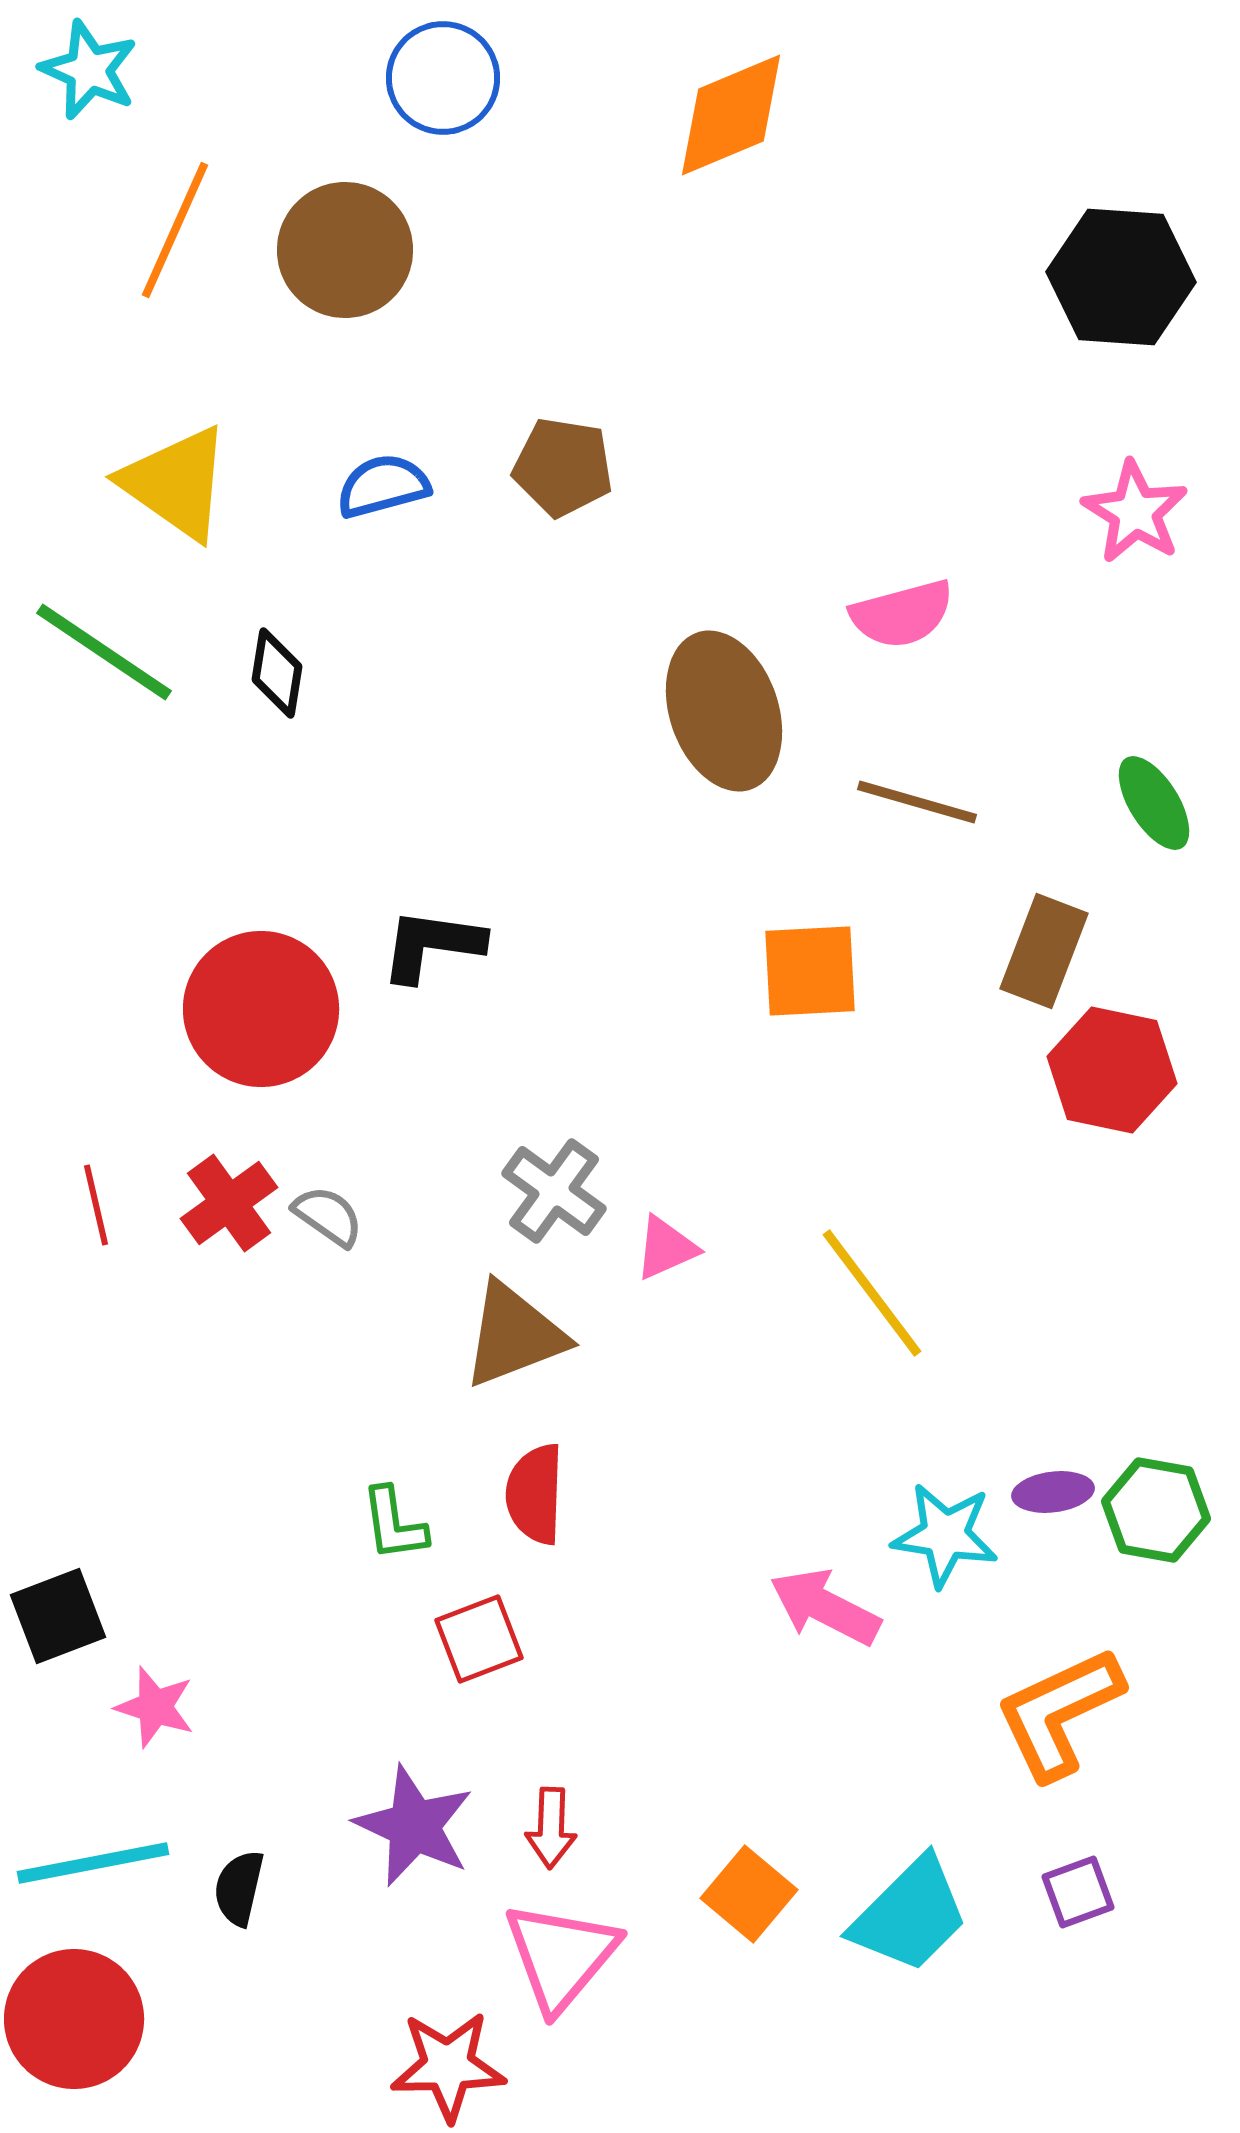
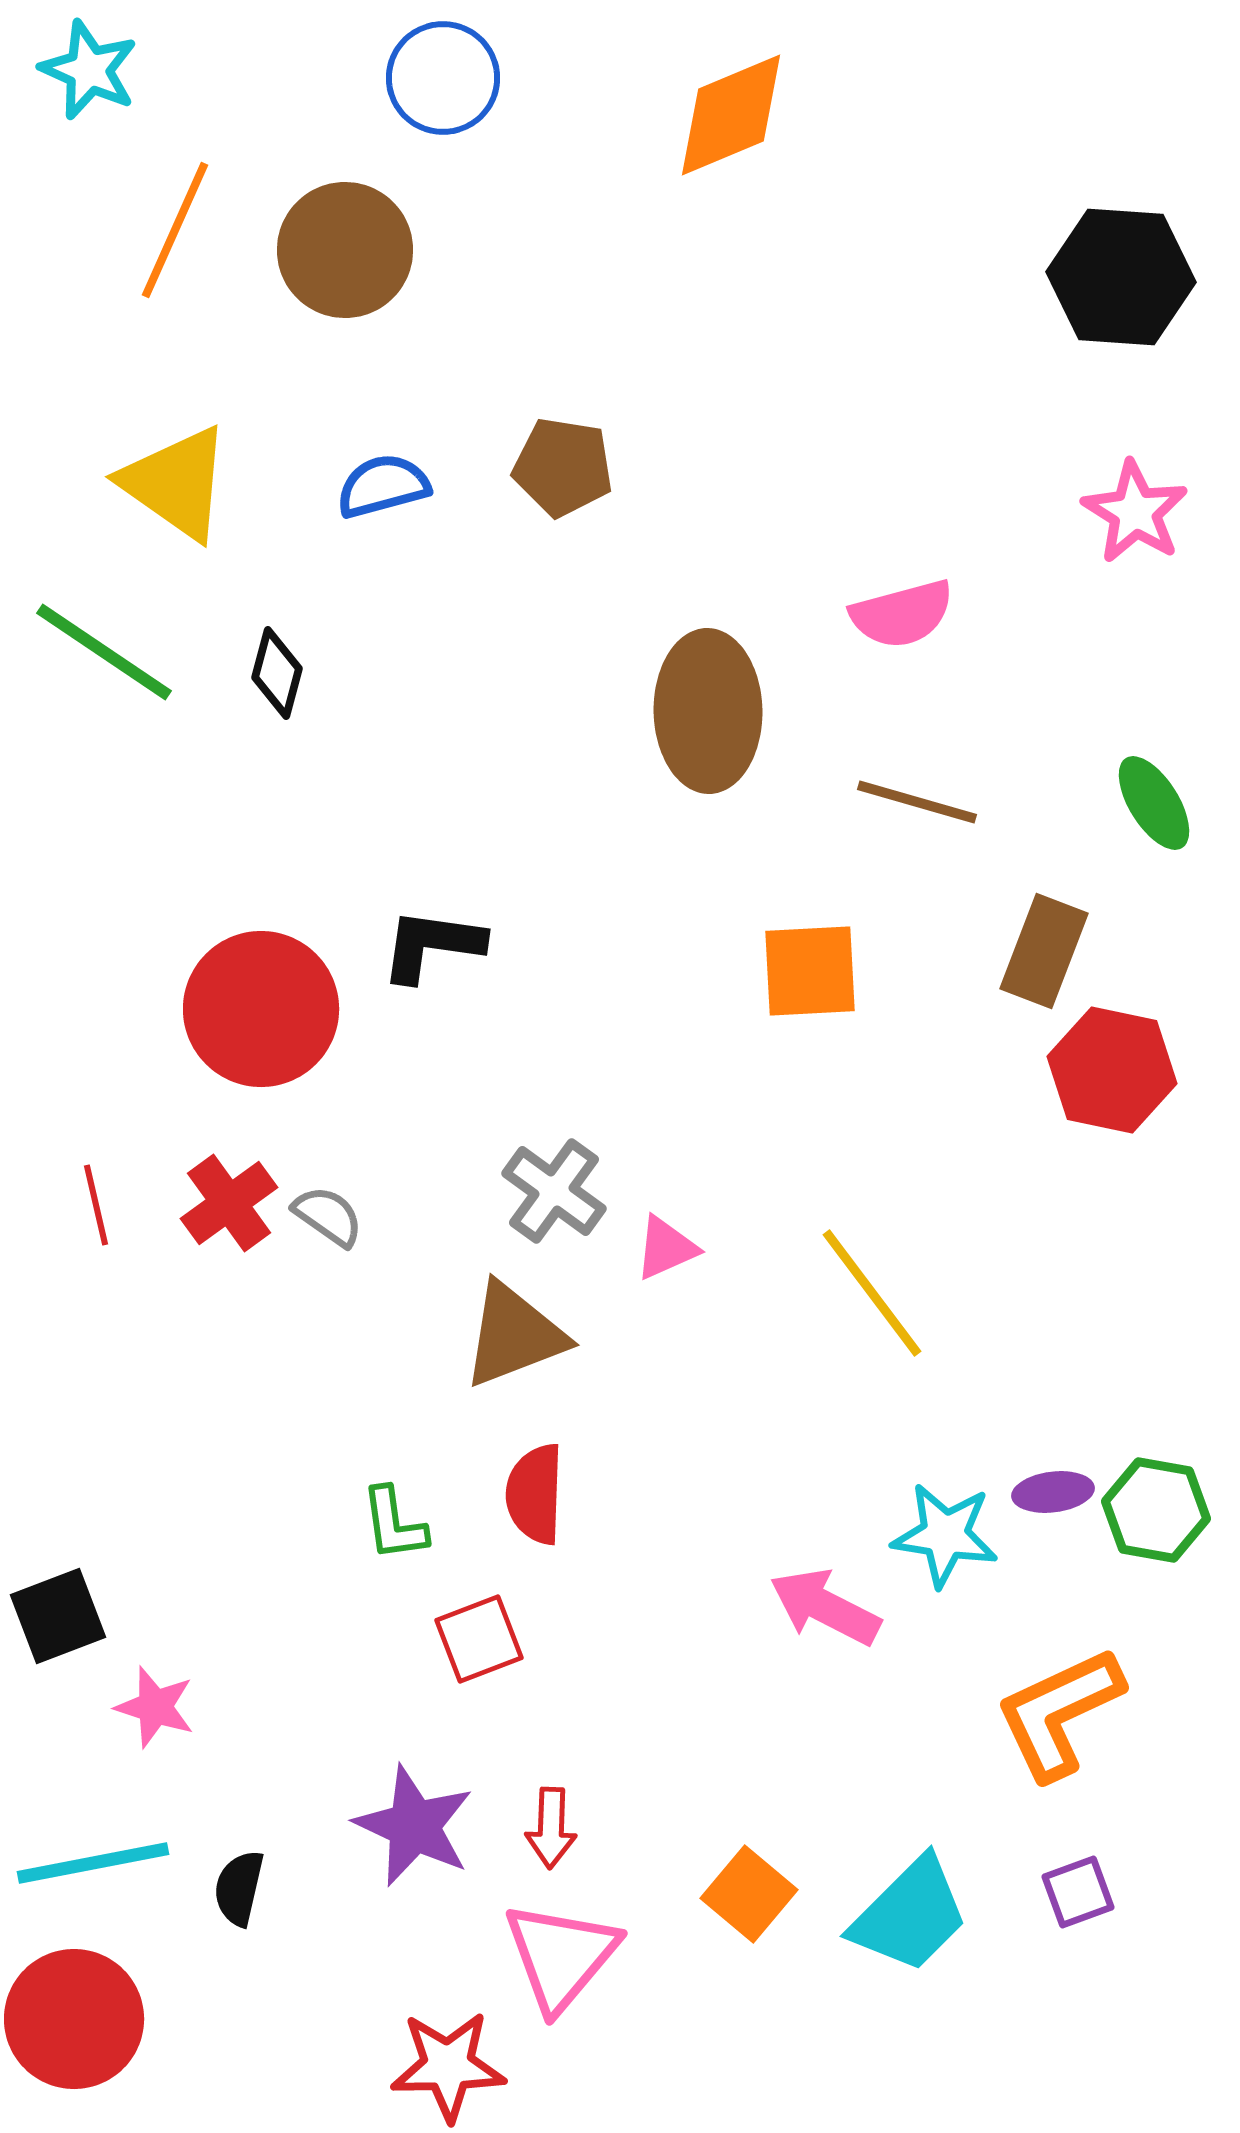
black diamond at (277, 673): rotated 6 degrees clockwise
brown ellipse at (724, 711): moved 16 px left; rotated 18 degrees clockwise
